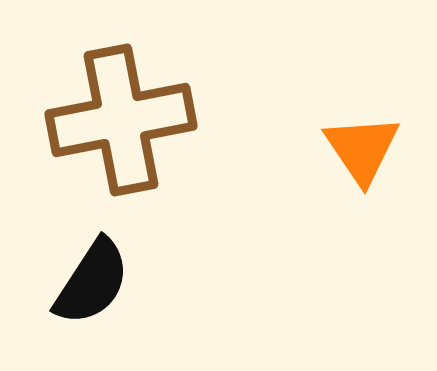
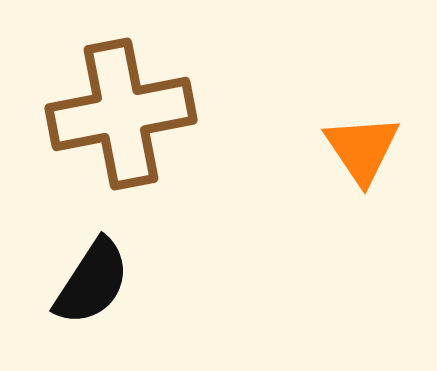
brown cross: moved 6 px up
